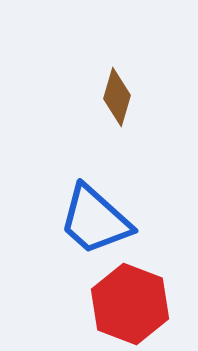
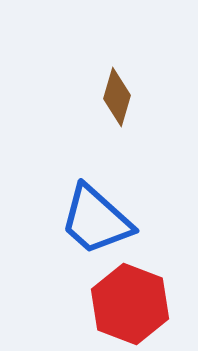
blue trapezoid: moved 1 px right
